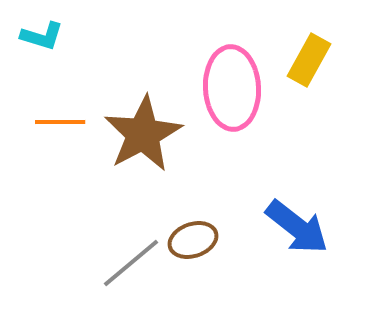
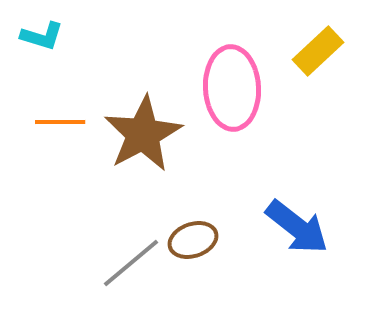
yellow rectangle: moved 9 px right, 9 px up; rotated 18 degrees clockwise
